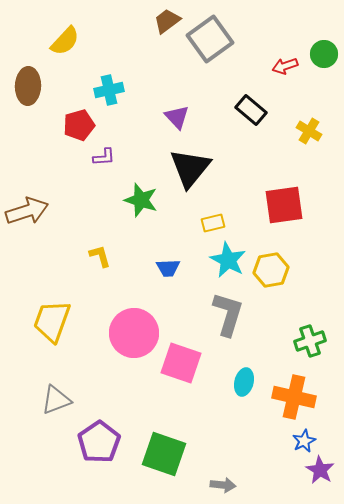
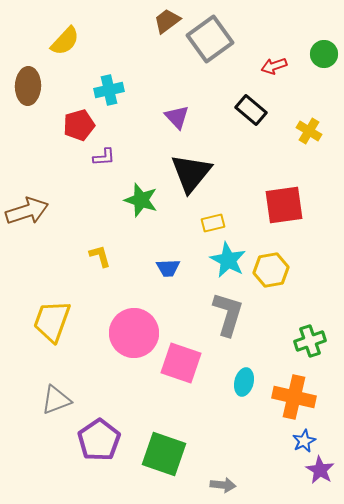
red arrow: moved 11 px left
black triangle: moved 1 px right, 5 px down
purple pentagon: moved 2 px up
